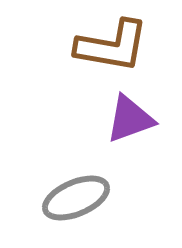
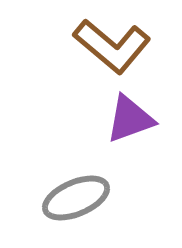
brown L-shape: rotated 30 degrees clockwise
